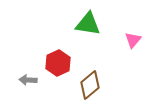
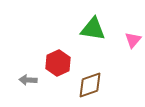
green triangle: moved 5 px right, 5 px down
brown diamond: rotated 20 degrees clockwise
